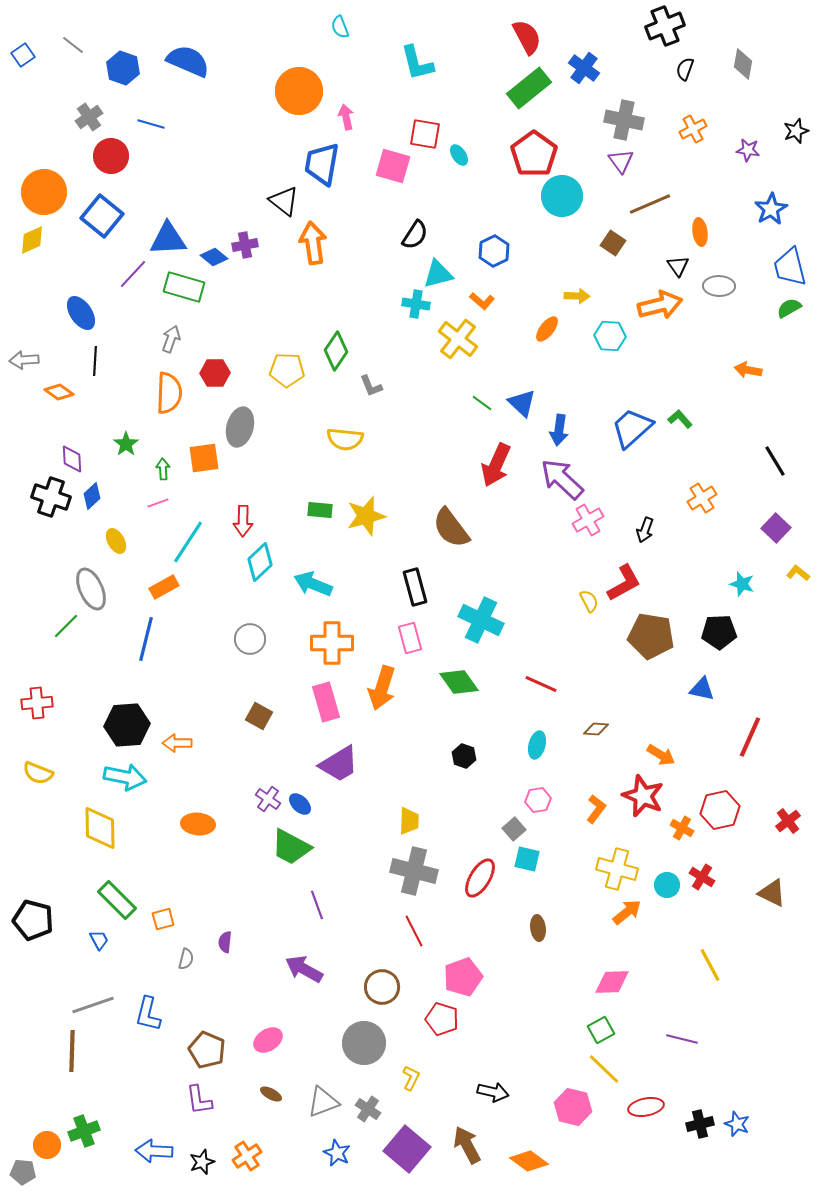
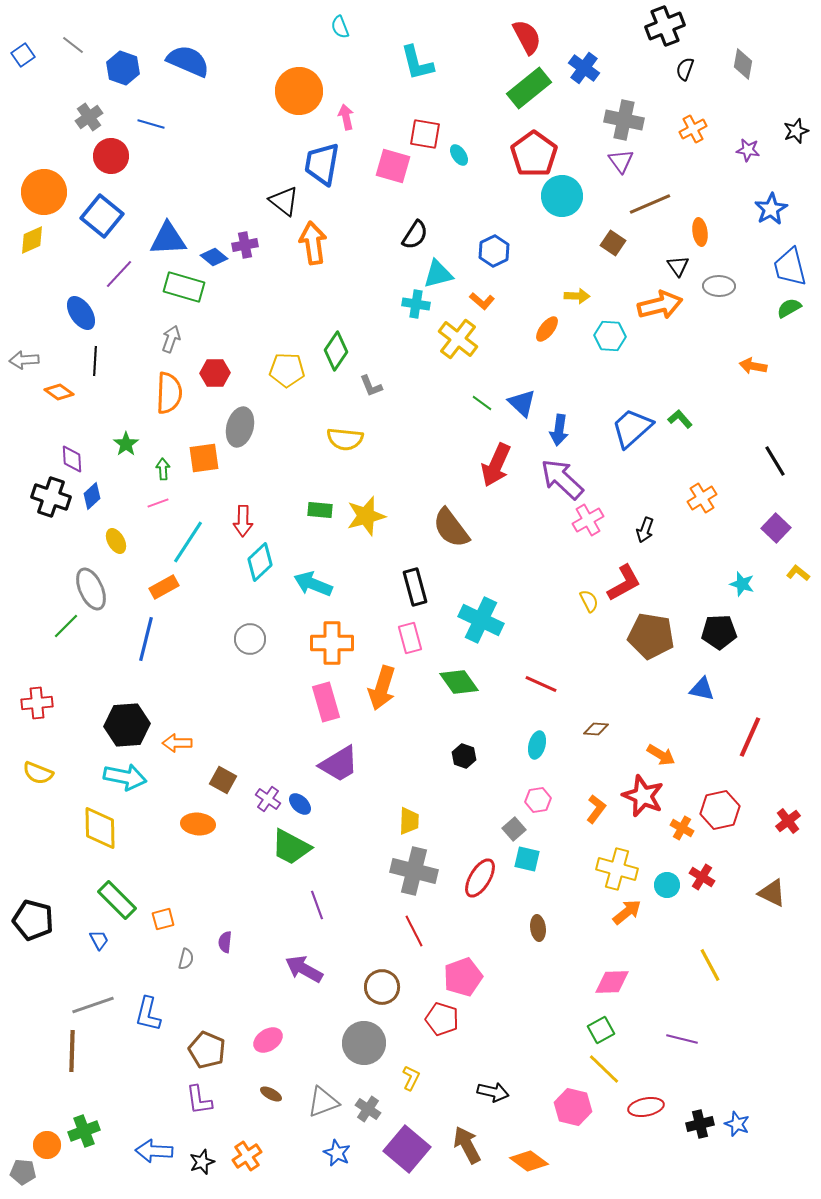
purple line at (133, 274): moved 14 px left
orange arrow at (748, 370): moved 5 px right, 4 px up
brown square at (259, 716): moved 36 px left, 64 px down
